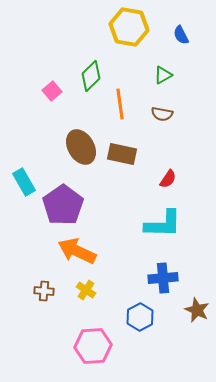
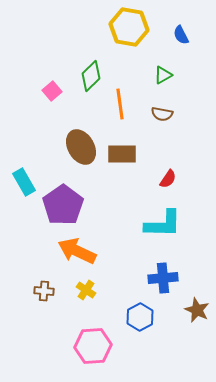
brown rectangle: rotated 12 degrees counterclockwise
